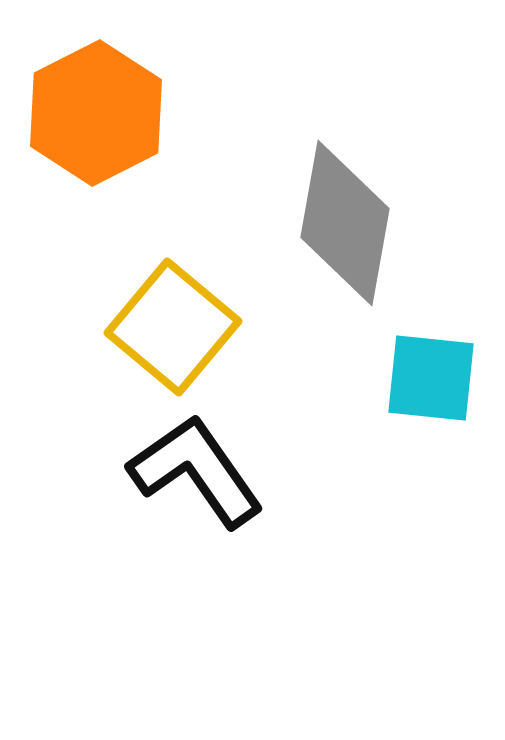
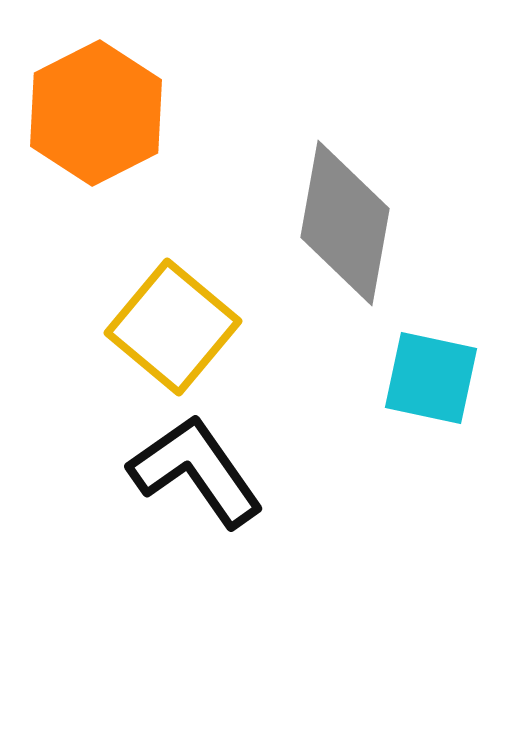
cyan square: rotated 6 degrees clockwise
